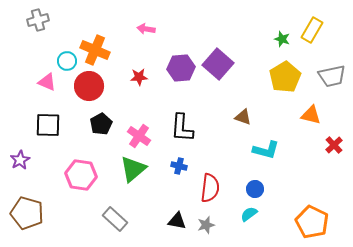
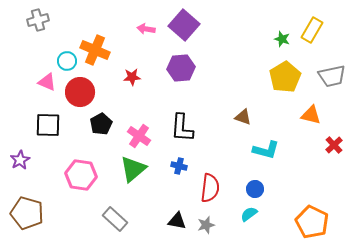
purple square: moved 34 px left, 39 px up
red star: moved 7 px left
red circle: moved 9 px left, 6 px down
